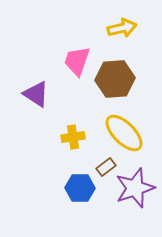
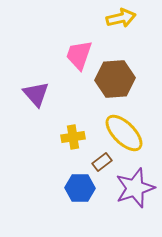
yellow arrow: moved 1 px left, 10 px up
pink trapezoid: moved 2 px right, 6 px up
purple triangle: rotated 16 degrees clockwise
brown rectangle: moved 4 px left, 5 px up
